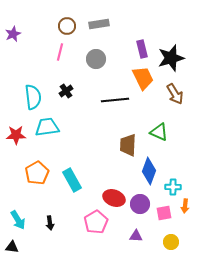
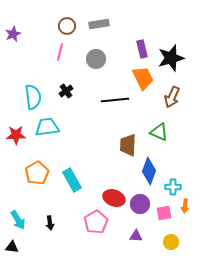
brown arrow: moved 3 px left, 3 px down; rotated 55 degrees clockwise
